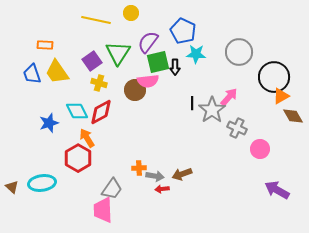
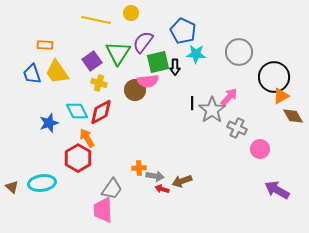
purple semicircle: moved 5 px left
brown arrow: moved 7 px down
red arrow: rotated 24 degrees clockwise
